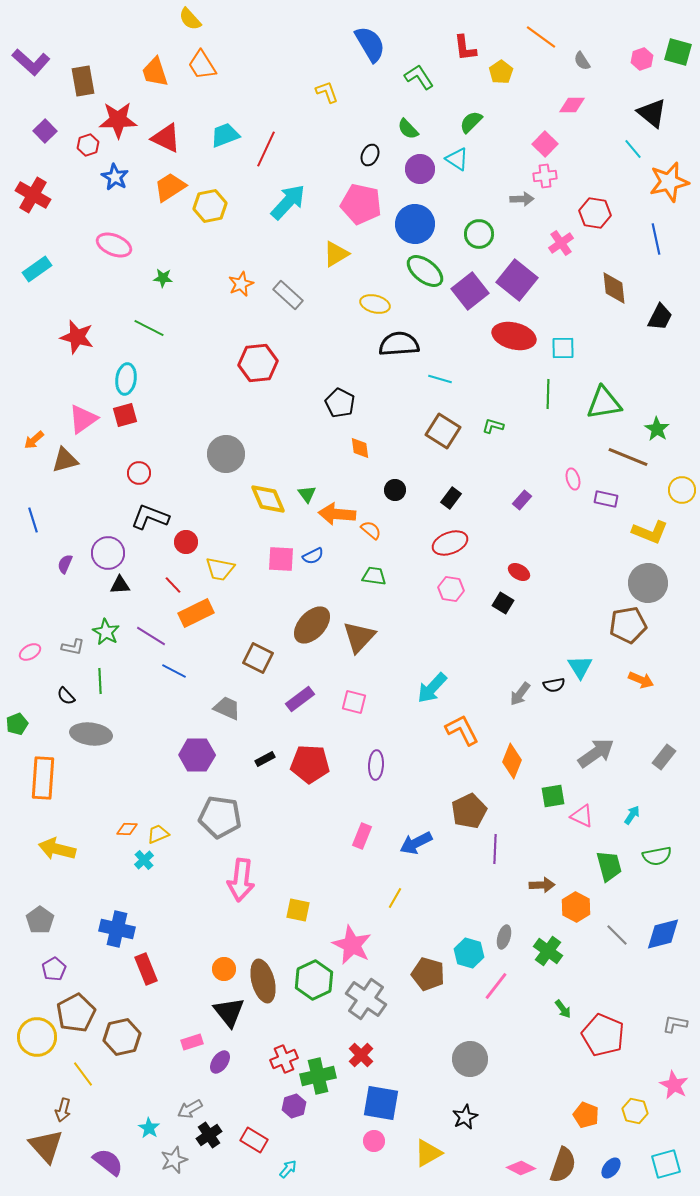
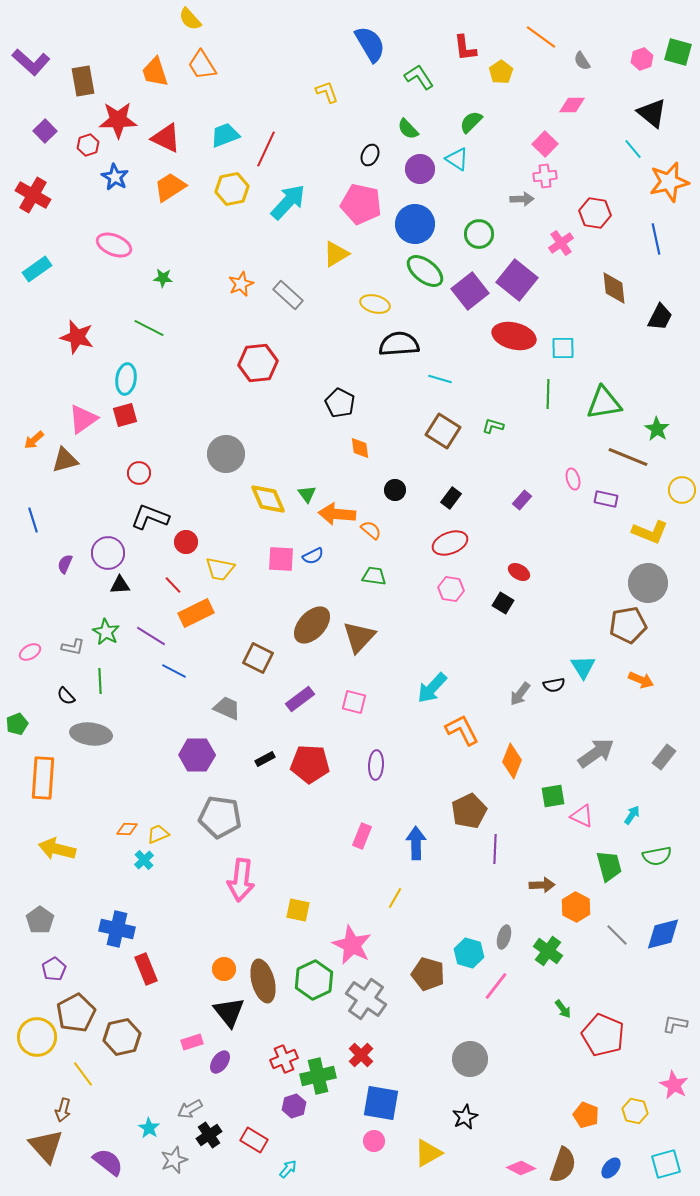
yellow hexagon at (210, 206): moved 22 px right, 17 px up
cyan triangle at (580, 667): moved 3 px right
blue arrow at (416, 843): rotated 116 degrees clockwise
